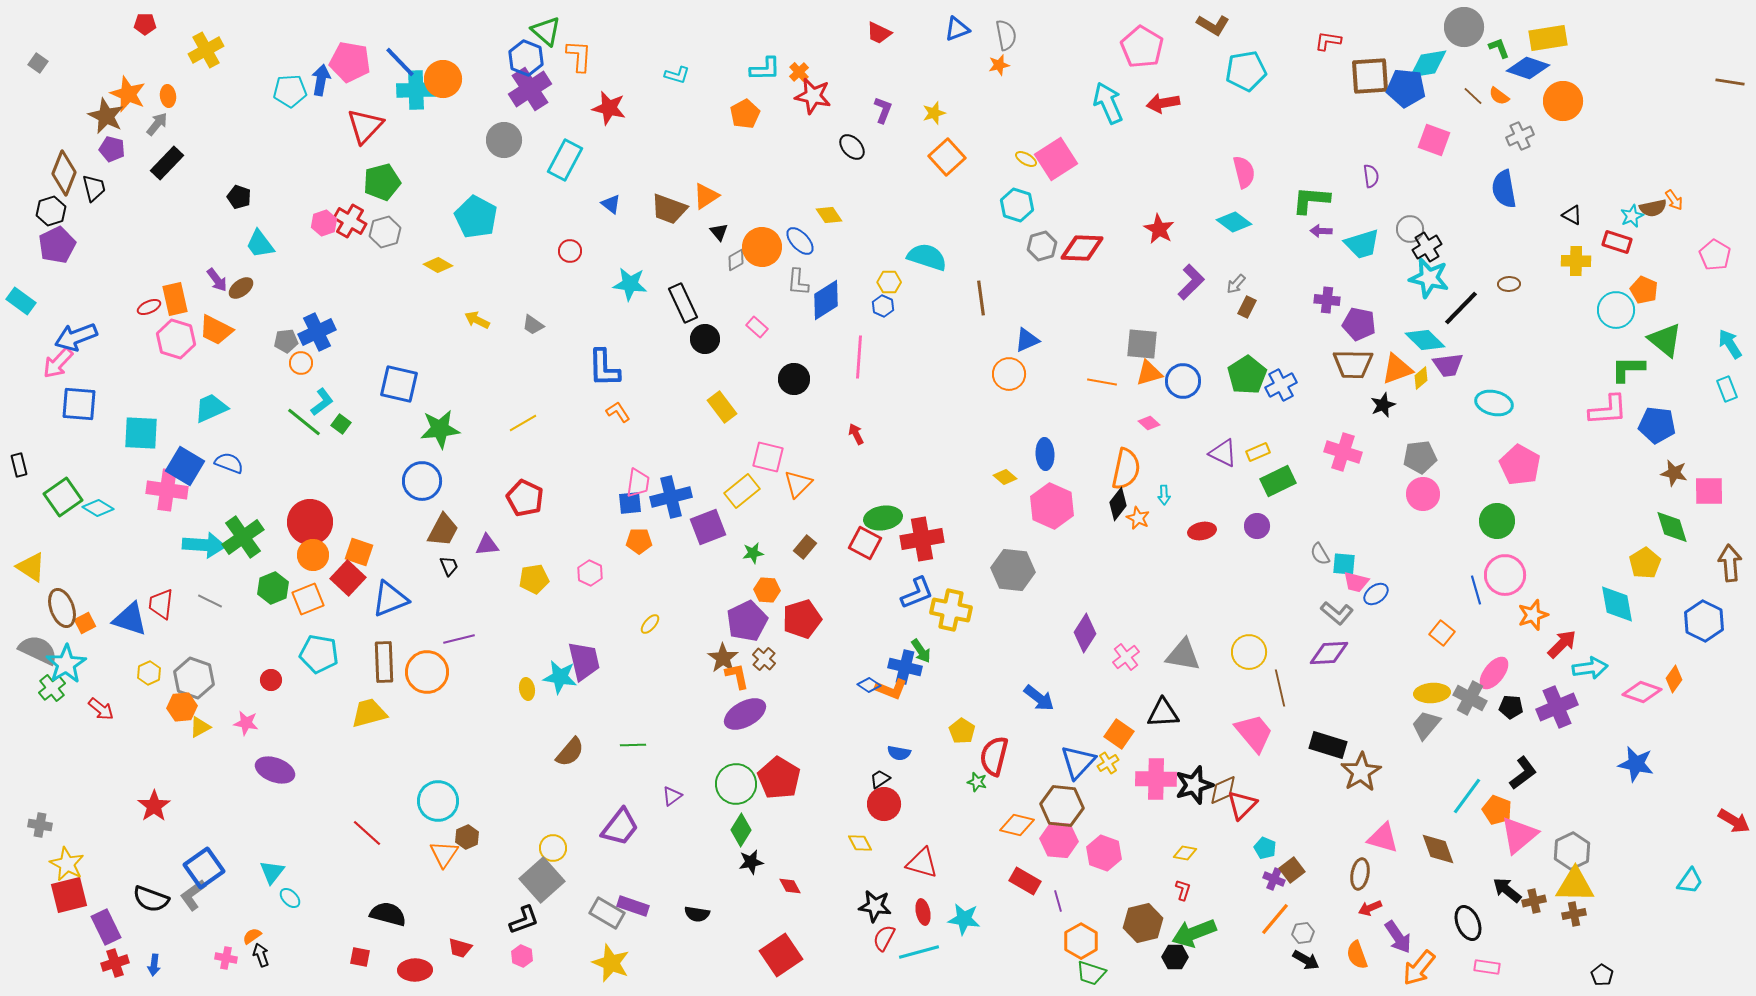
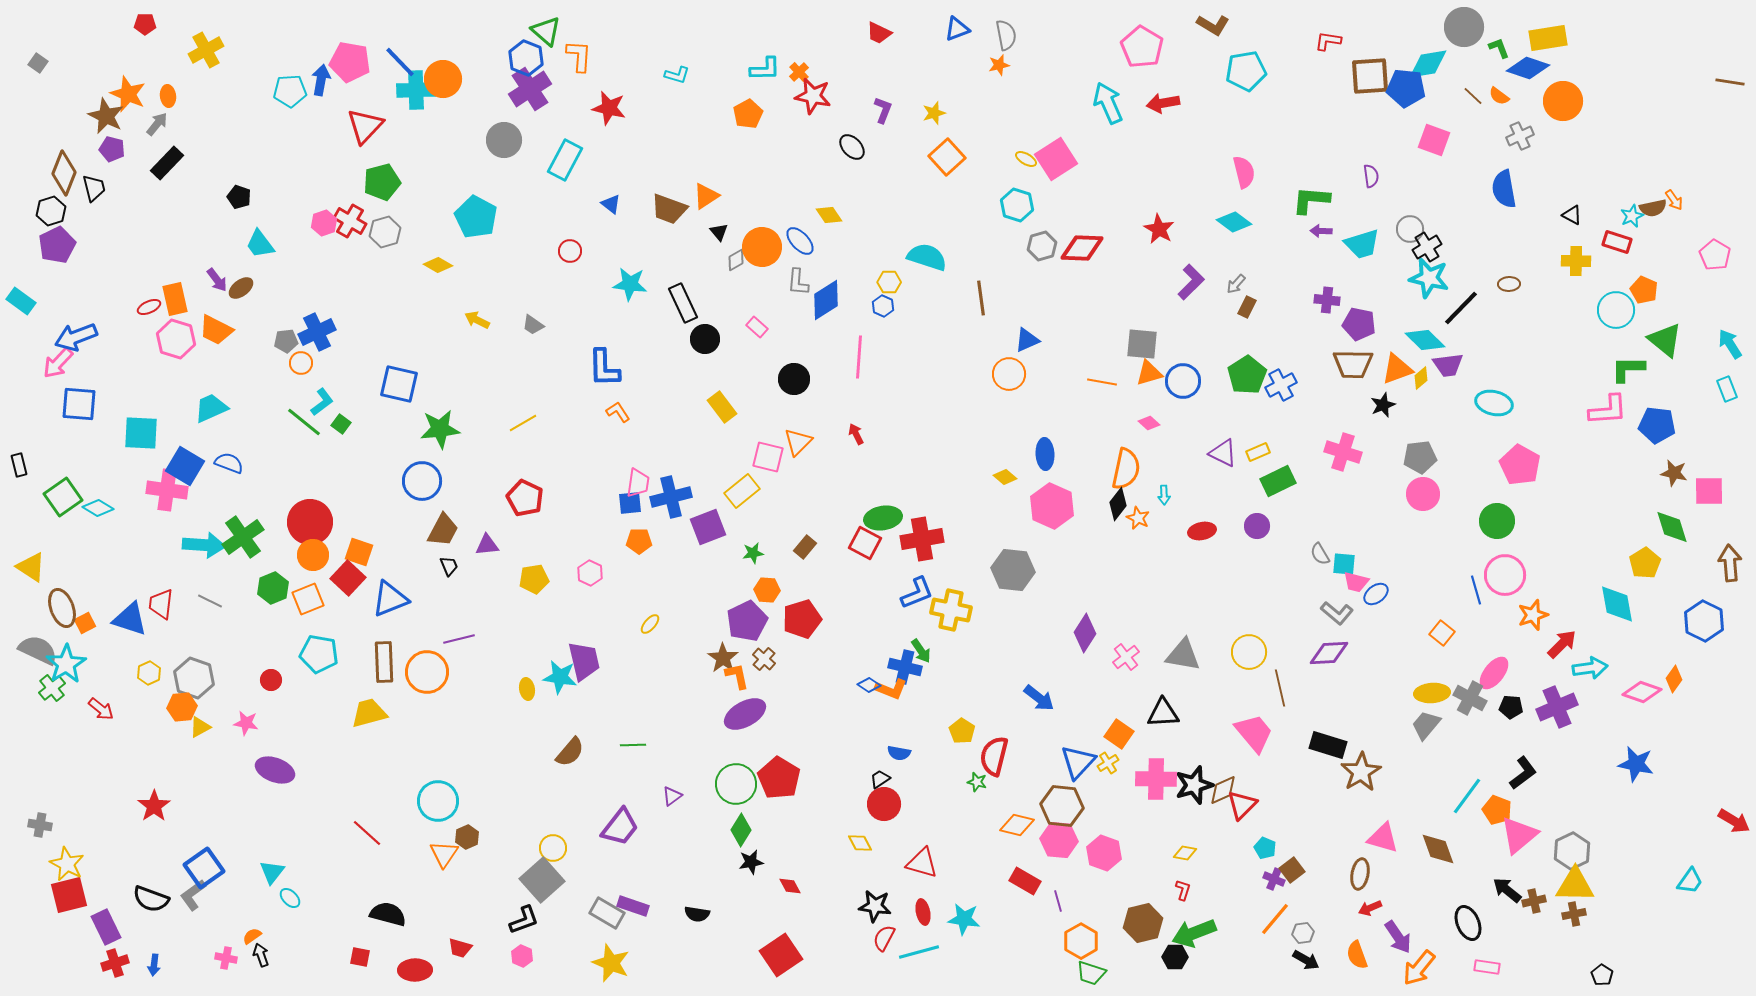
orange pentagon at (745, 114): moved 3 px right
orange triangle at (798, 484): moved 42 px up
